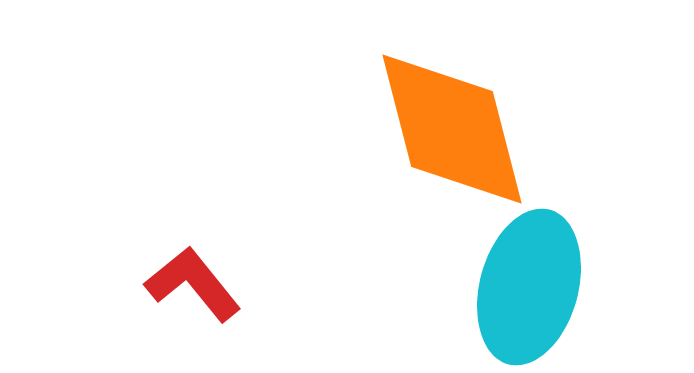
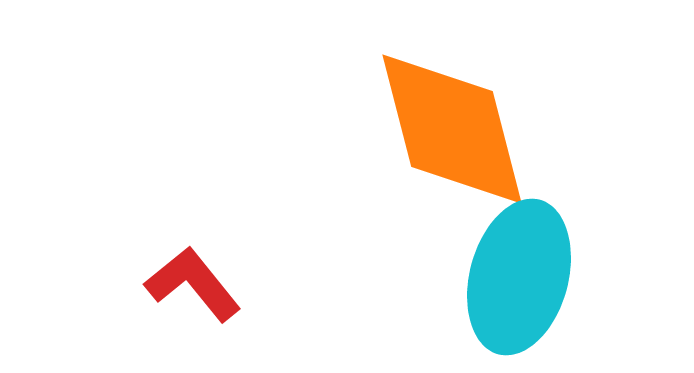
cyan ellipse: moved 10 px left, 10 px up
